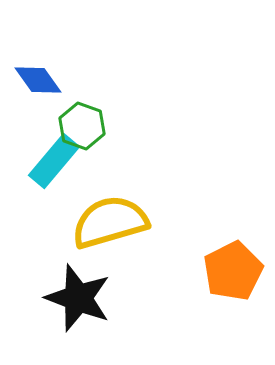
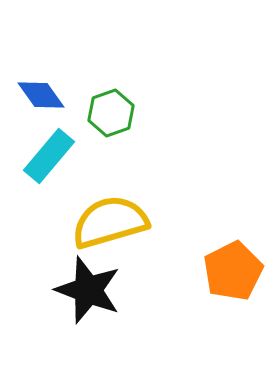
blue diamond: moved 3 px right, 15 px down
green hexagon: moved 29 px right, 13 px up; rotated 21 degrees clockwise
cyan rectangle: moved 5 px left, 5 px up
black star: moved 10 px right, 8 px up
